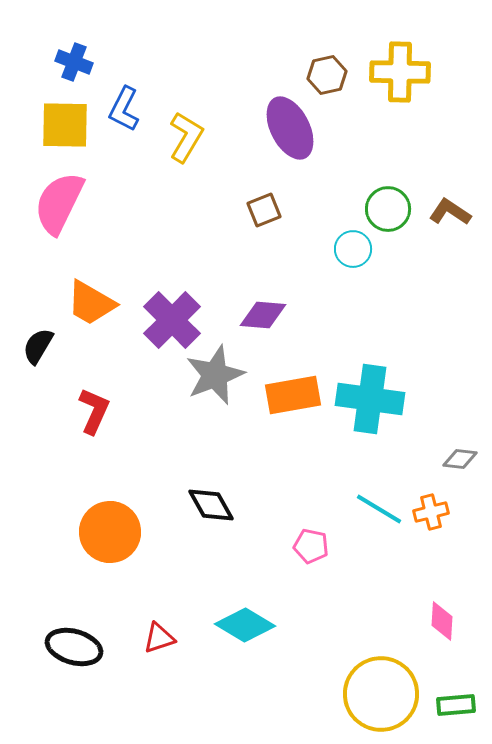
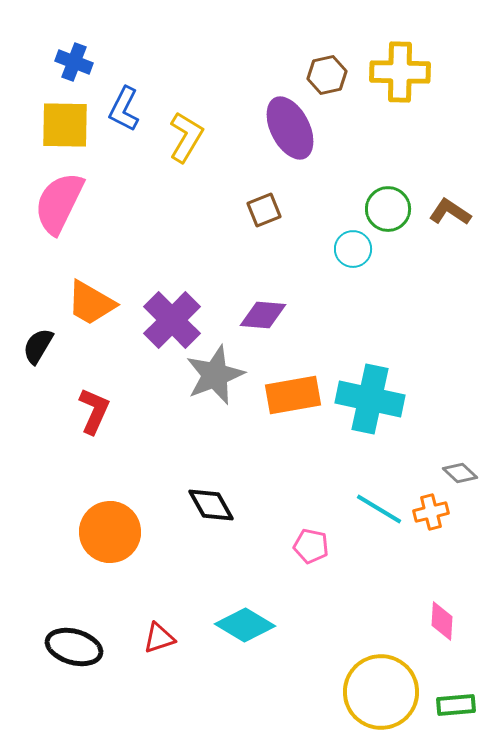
cyan cross: rotated 4 degrees clockwise
gray diamond: moved 14 px down; rotated 36 degrees clockwise
yellow circle: moved 2 px up
